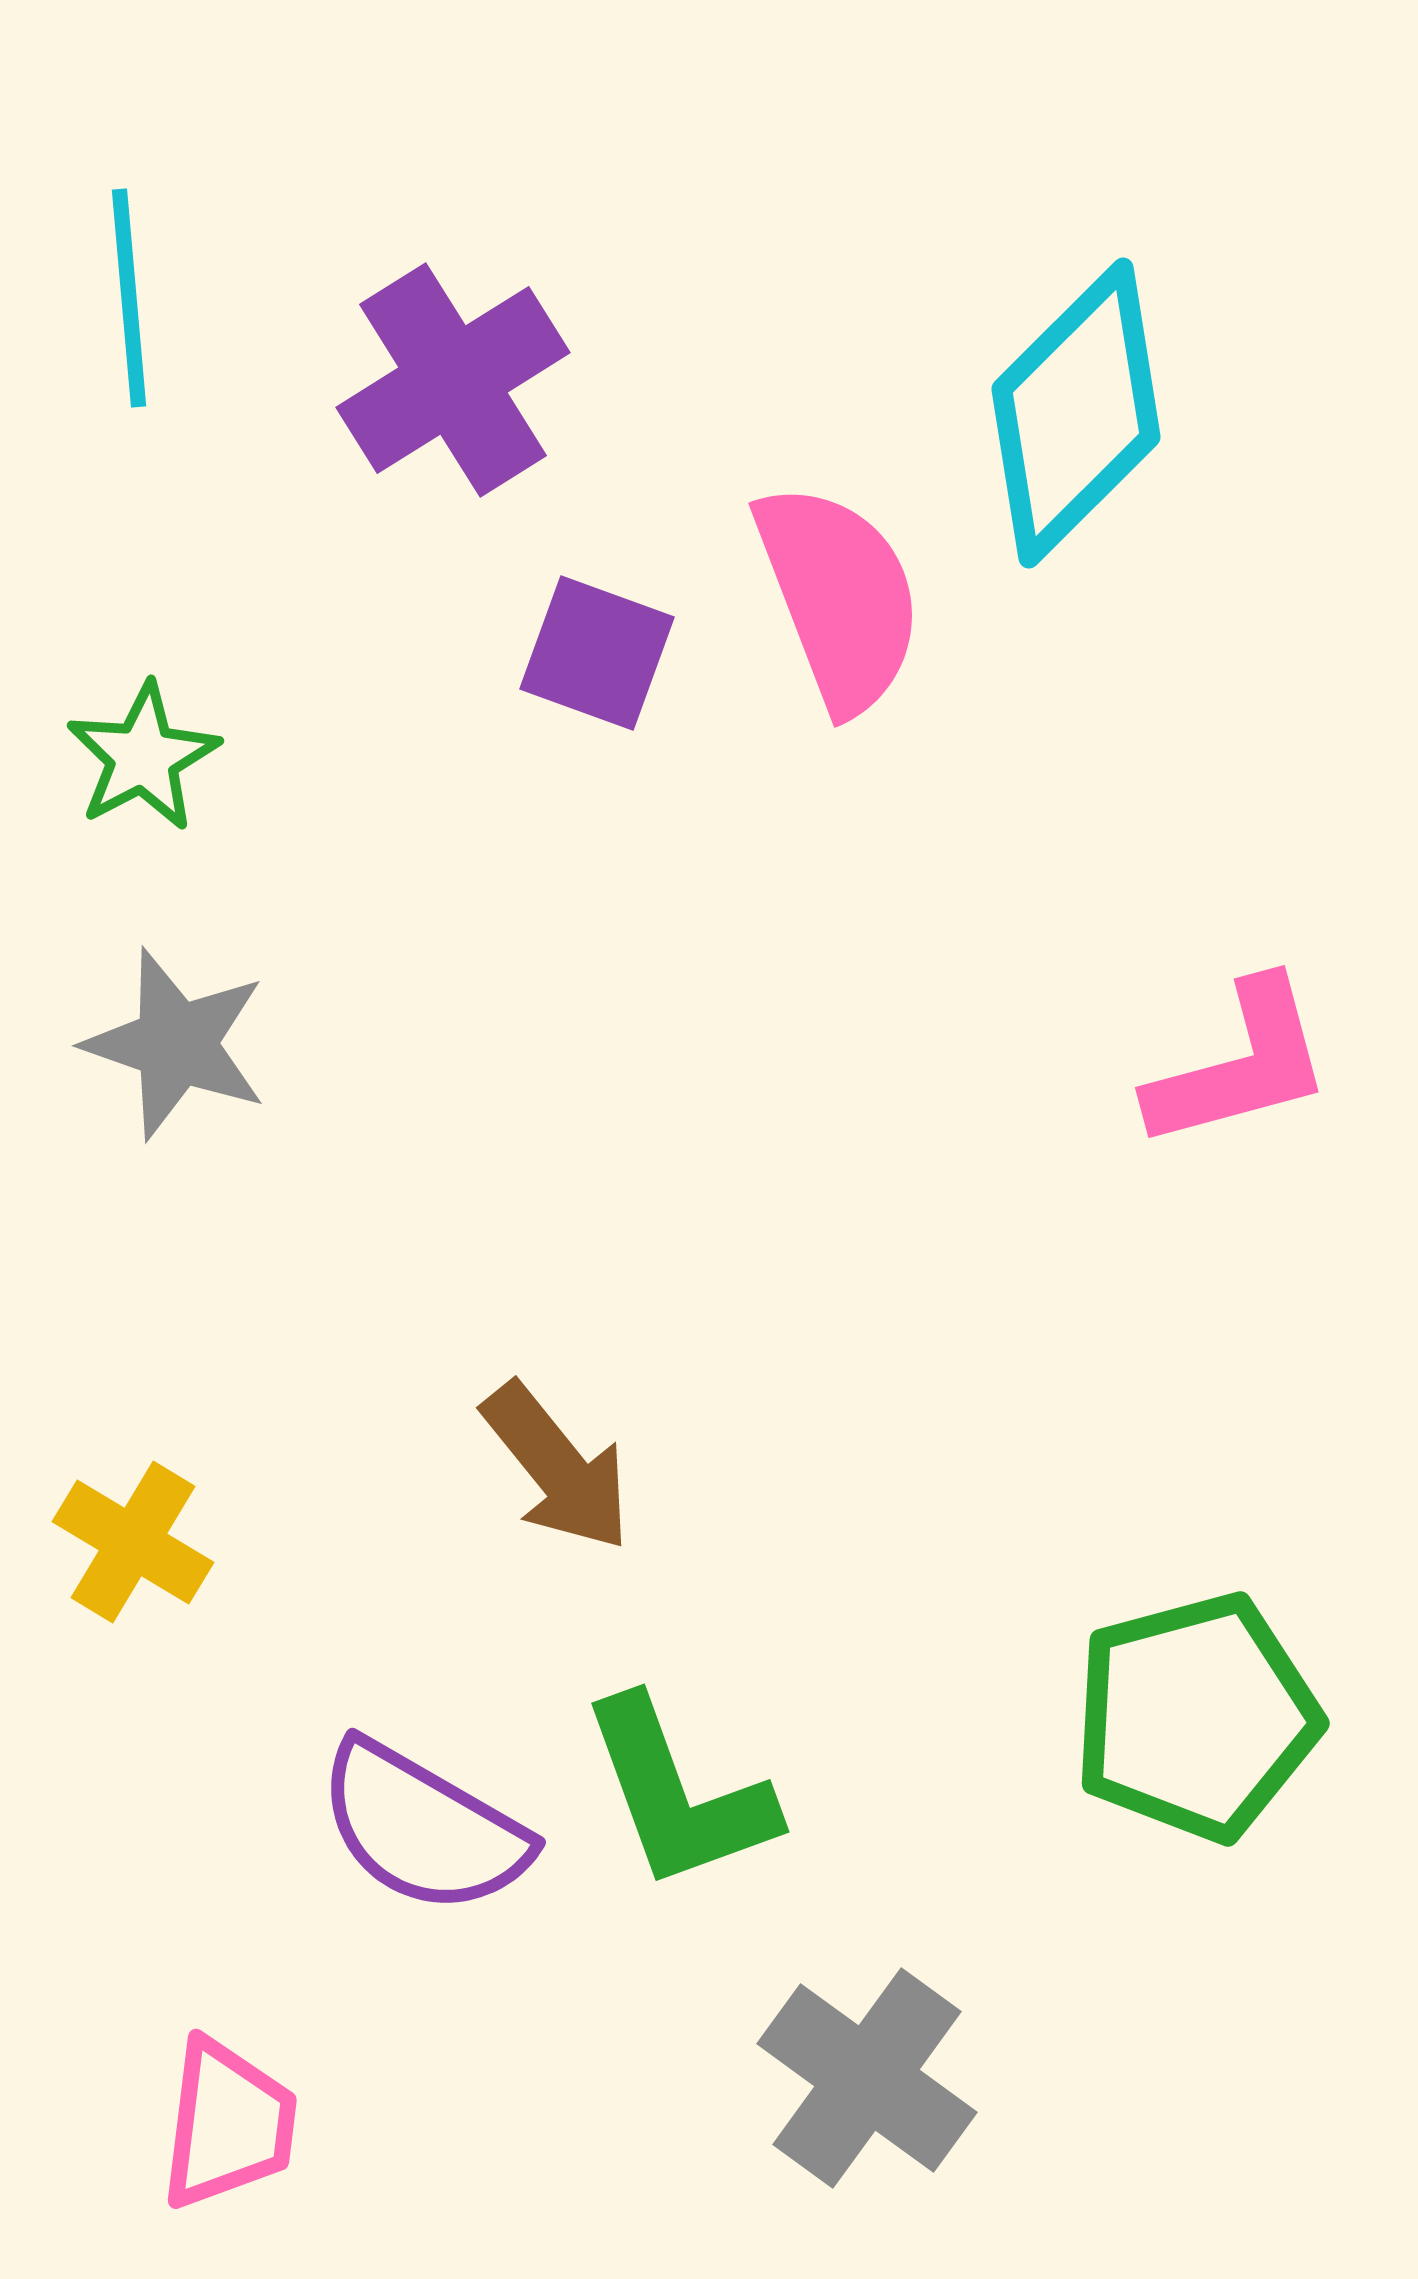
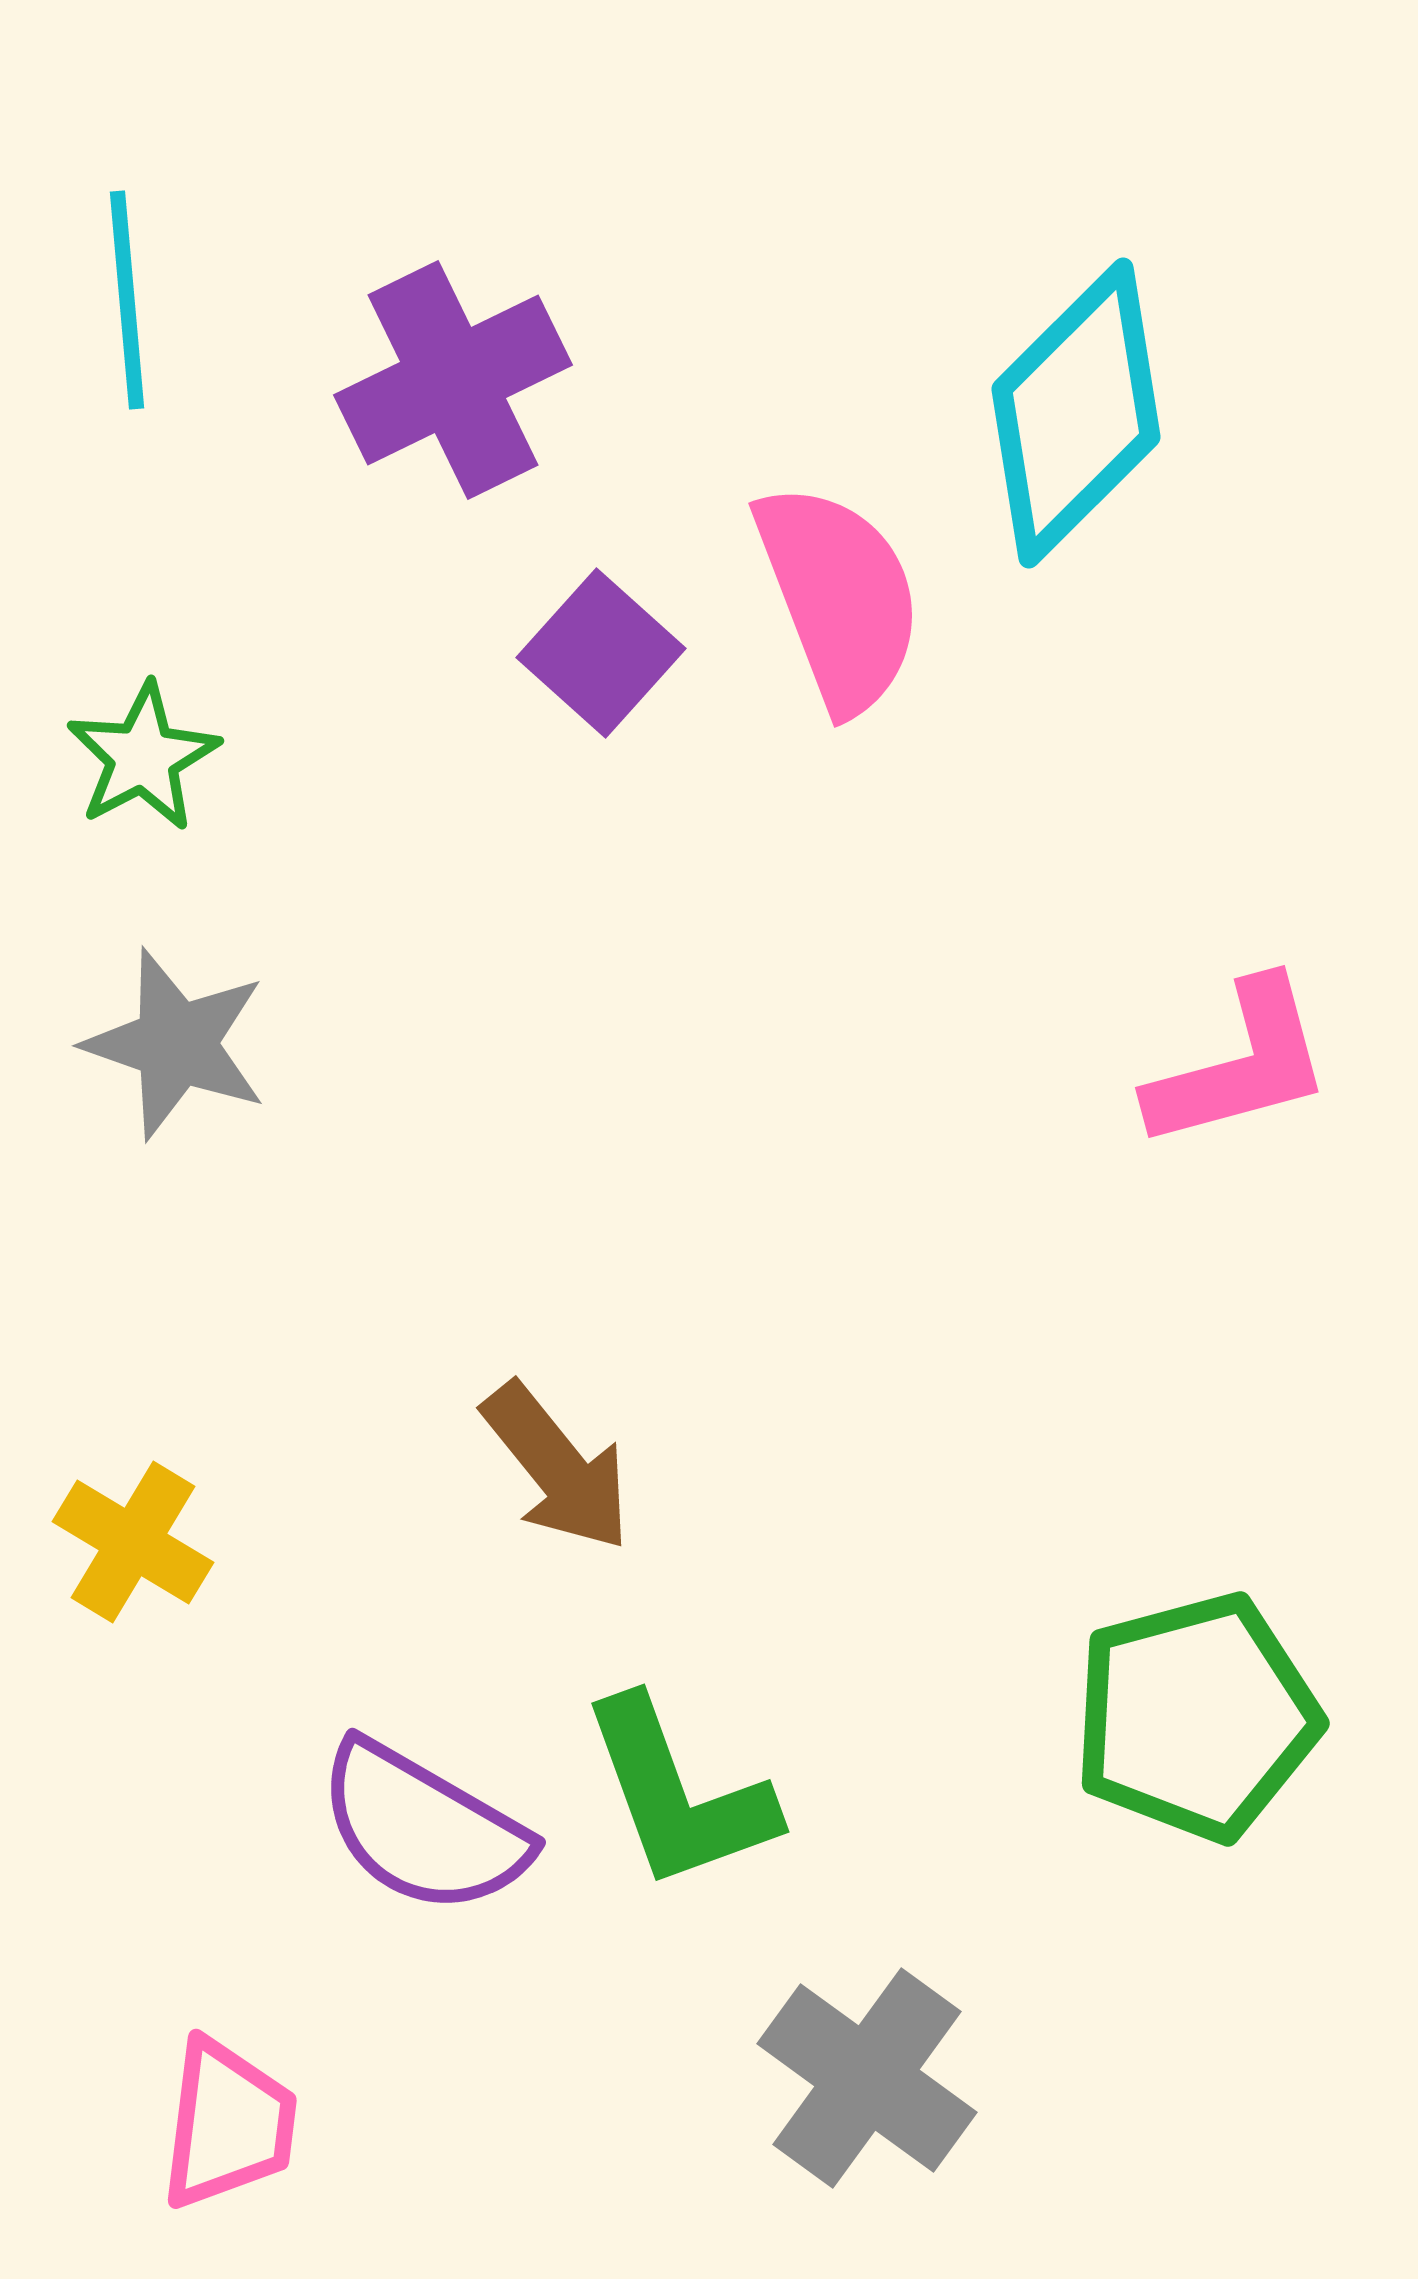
cyan line: moved 2 px left, 2 px down
purple cross: rotated 6 degrees clockwise
purple square: moved 4 px right; rotated 22 degrees clockwise
